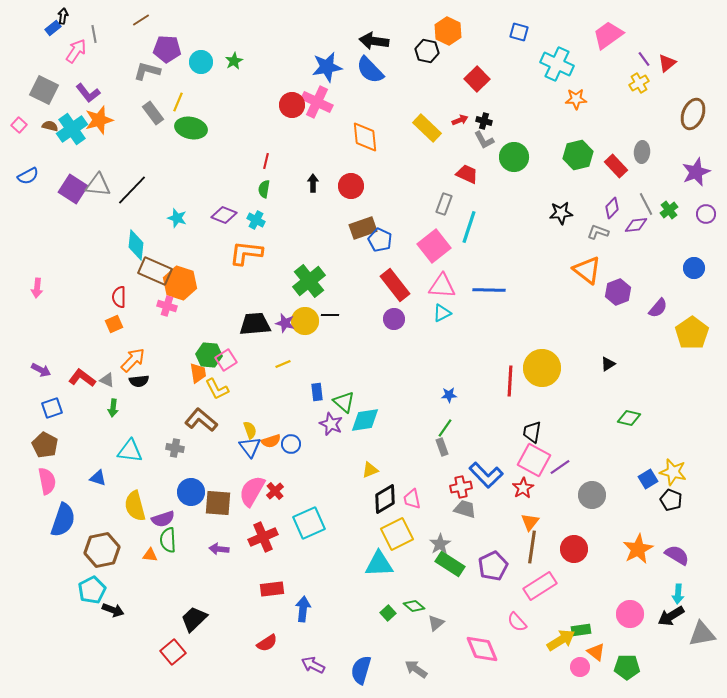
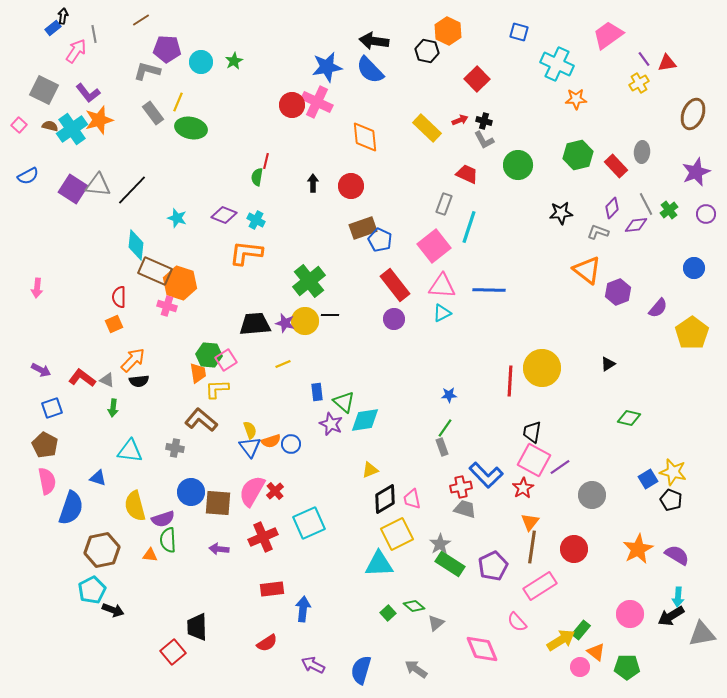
red triangle at (667, 63): rotated 30 degrees clockwise
green circle at (514, 157): moved 4 px right, 8 px down
green semicircle at (264, 189): moved 7 px left, 12 px up
yellow L-shape at (217, 389): rotated 115 degrees clockwise
blue semicircle at (63, 520): moved 8 px right, 12 px up
cyan arrow at (678, 594): moved 3 px down
black trapezoid at (194, 619): moved 3 px right, 8 px down; rotated 48 degrees counterclockwise
green rectangle at (581, 630): rotated 42 degrees counterclockwise
